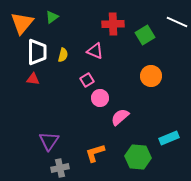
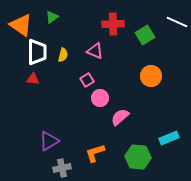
orange triangle: moved 1 px left, 2 px down; rotated 35 degrees counterclockwise
purple triangle: rotated 25 degrees clockwise
gray cross: moved 2 px right
